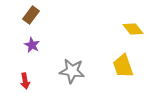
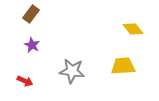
brown rectangle: moved 1 px up
yellow trapezoid: rotated 105 degrees clockwise
red arrow: rotated 56 degrees counterclockwise
